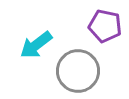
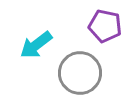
gray circle: moved 2 px right, 2 px down
